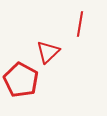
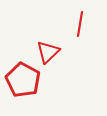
red pentagon: moved 2 px right
